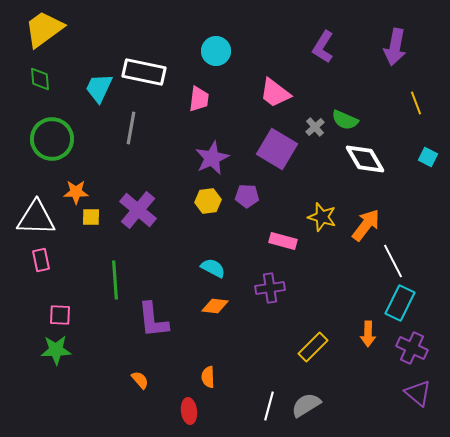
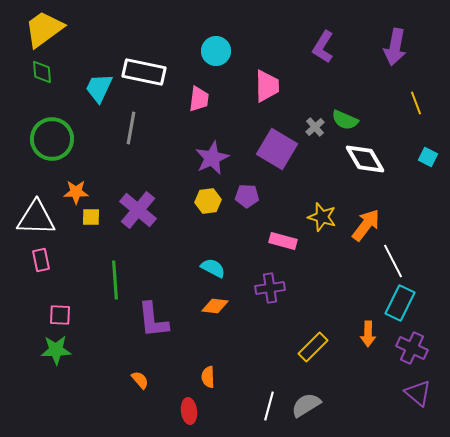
green diamond at (40, 79): moved 2 px right, 7 px up
pink trapezoid at (275, 93): moved 8 px left, 7 px up; rotated 128 degrees counterclockwise
